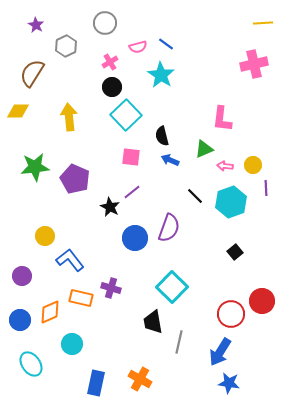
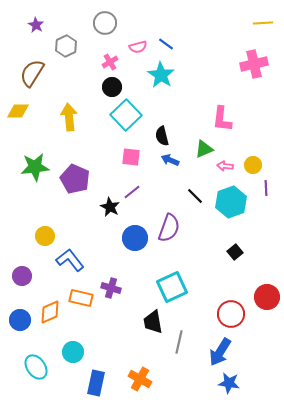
cyan square at (172, 287): rotated 20 degrees clockwise
red circle at (262, 301): moved 5 px right, 4 px up
cyan circle at (72, 344): moved 1 px right, 8 px down
cyan ellipse at (31, 364): moved 5 px right, 3 px down
